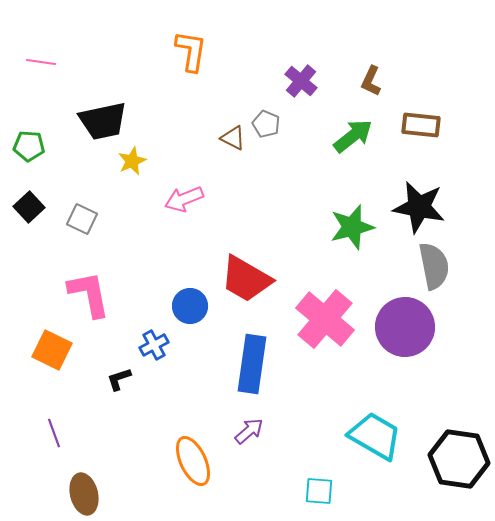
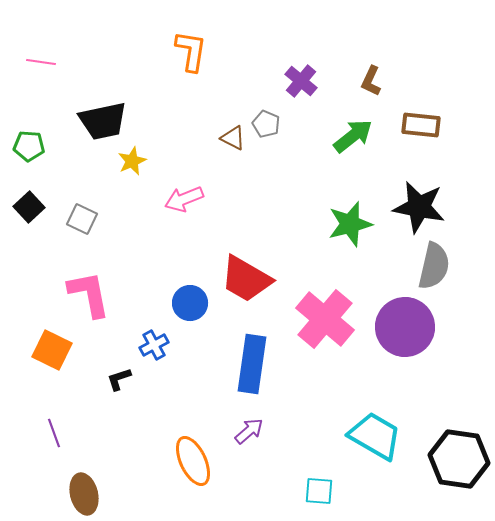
green star: moved 2 px left, 3 px up
gray semicircle: rotated 24 degrees clockwise
blue circle: moved 3 px up
